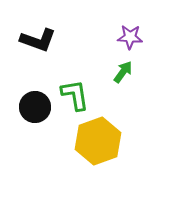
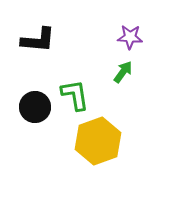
black L-shape: rotated 15 degrees counterclockwise
